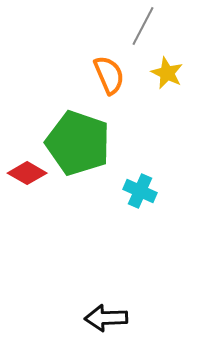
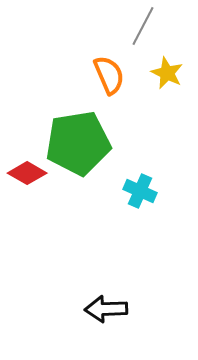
green pentagon: rotated 28 degrees counterclockwise
black arrow: moved 9 px up
